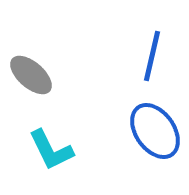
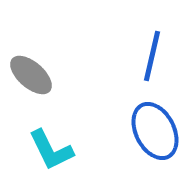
blue ellipse: rotated 8 degrees clockwise
